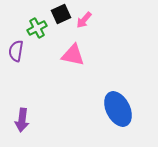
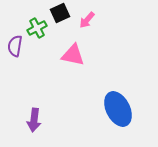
black square: moved 1 px left, 1 px up
pink arrow: moved 3 px right
purple semicircle: moved 1 px left, 5 px up
purple arrow: moved 12 px right
